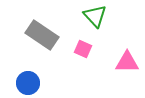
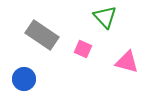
green triangle: moved 10 px right, 1 px down
pink triangle: rotated 15 degrees clockwise
blue circle: moved 4 px left, 4 px up
